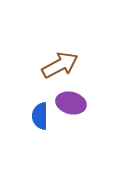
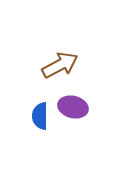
purple ellipse: moved 2 px right, 4 px down
